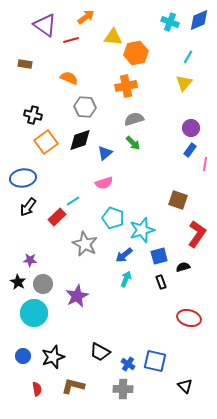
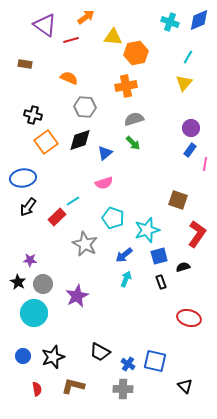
cyan star at (142, 230): moved 5 px right
